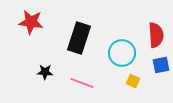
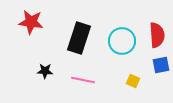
red semicircle: moved 1 px right
cyan circle: moved 12 px up
black star: moved 1 px up
pink line: moved 1 px right, 3 px up; rotated 10 degrees counterclockwise
